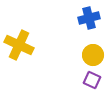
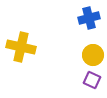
yellow cross: moved 2 px right, 2 px down; rotated 12 degrees counterclockwise
